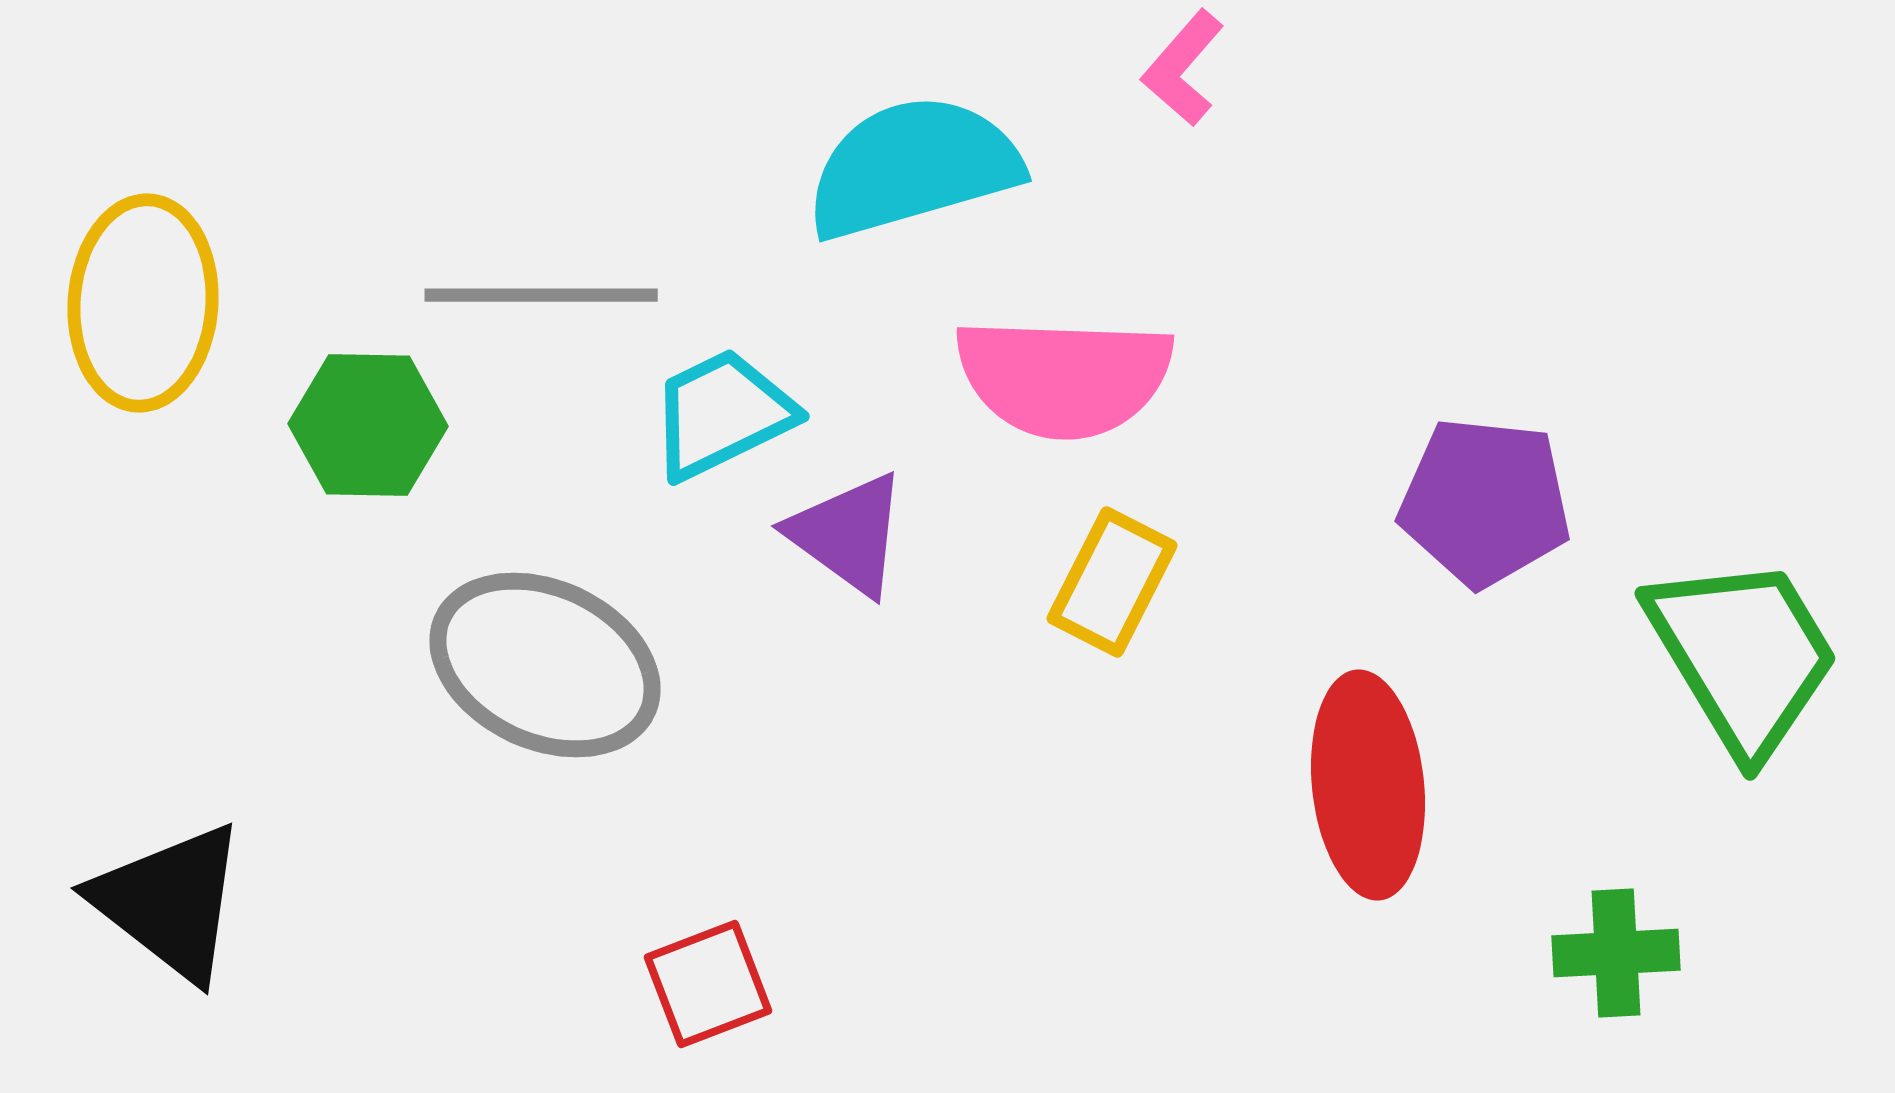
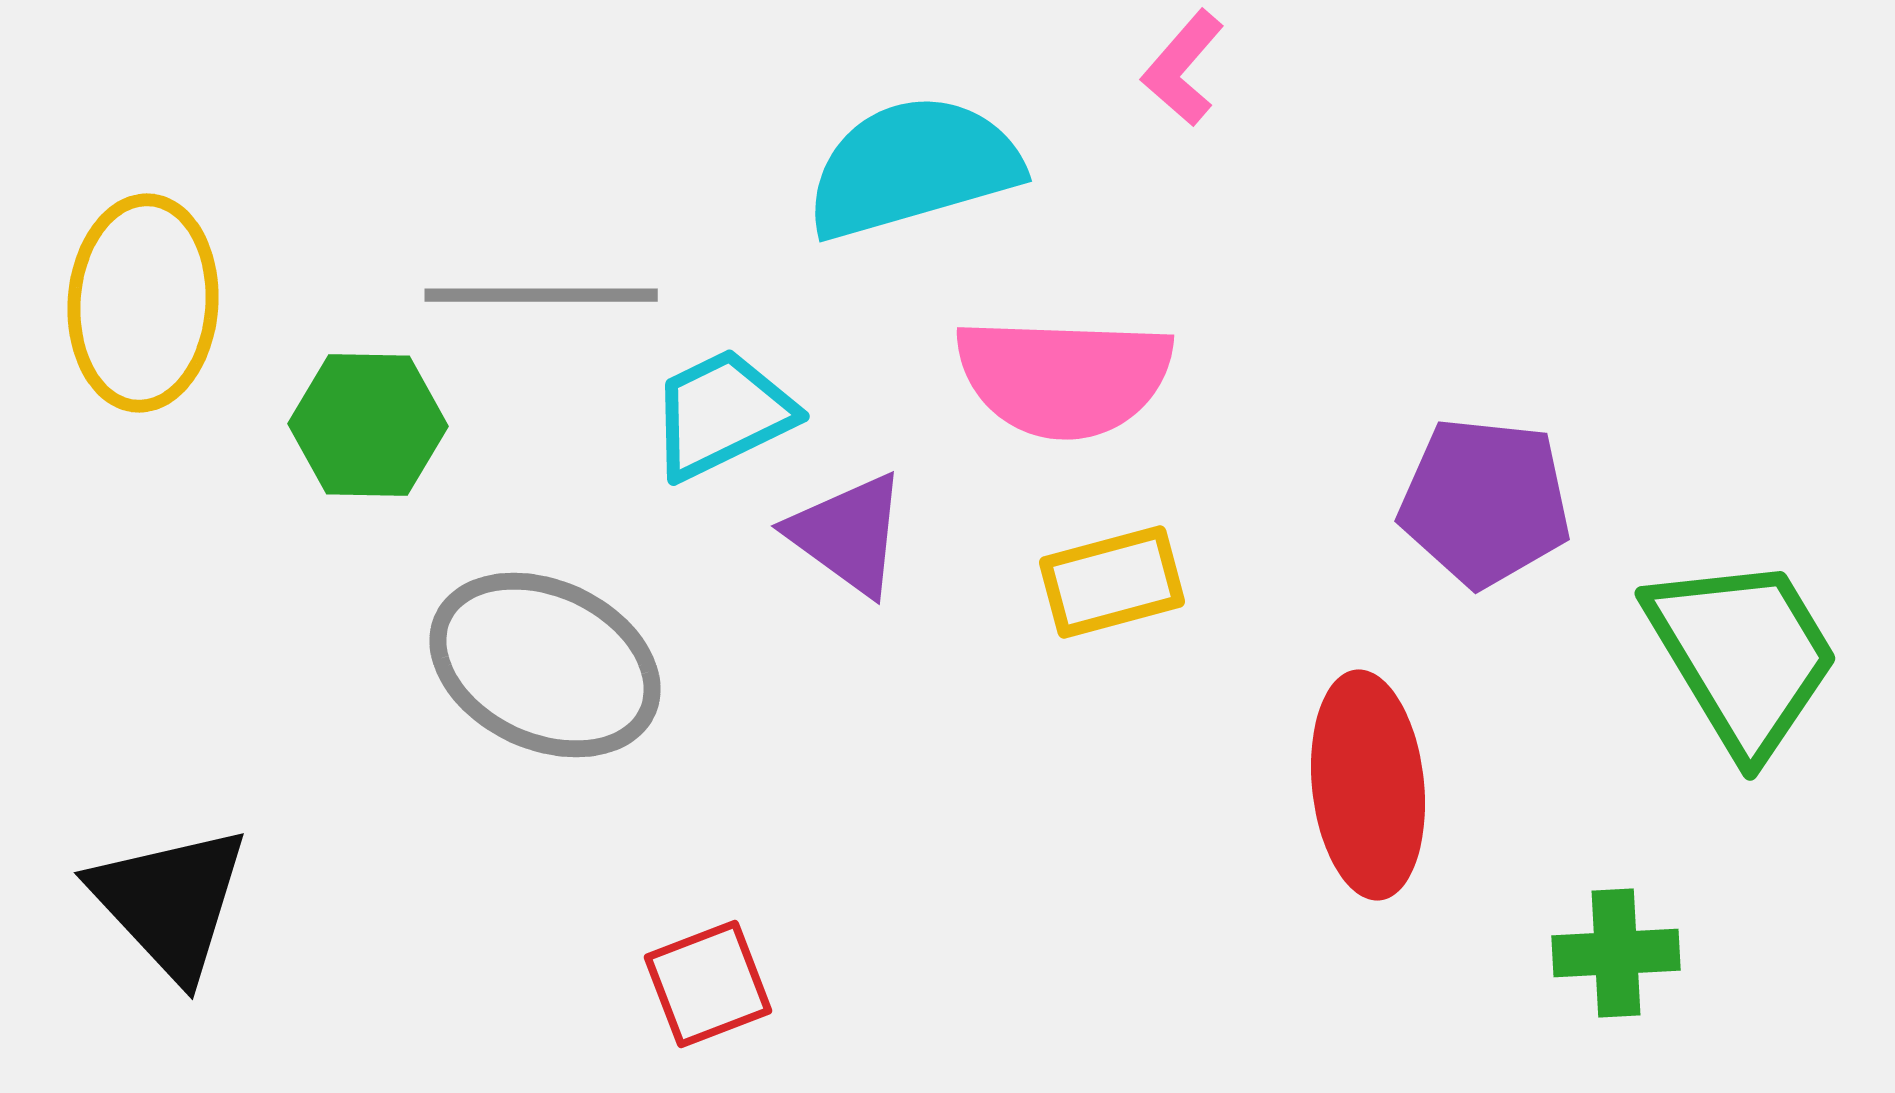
yellow rectangle: rotated 48 degrees clockwise
black triangle: rotated 9 degrees clockwise
